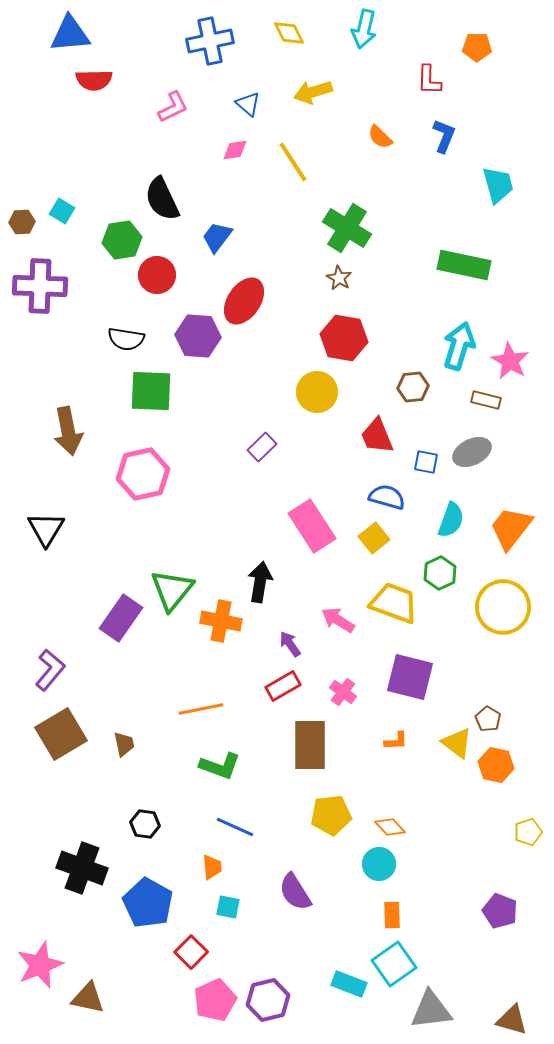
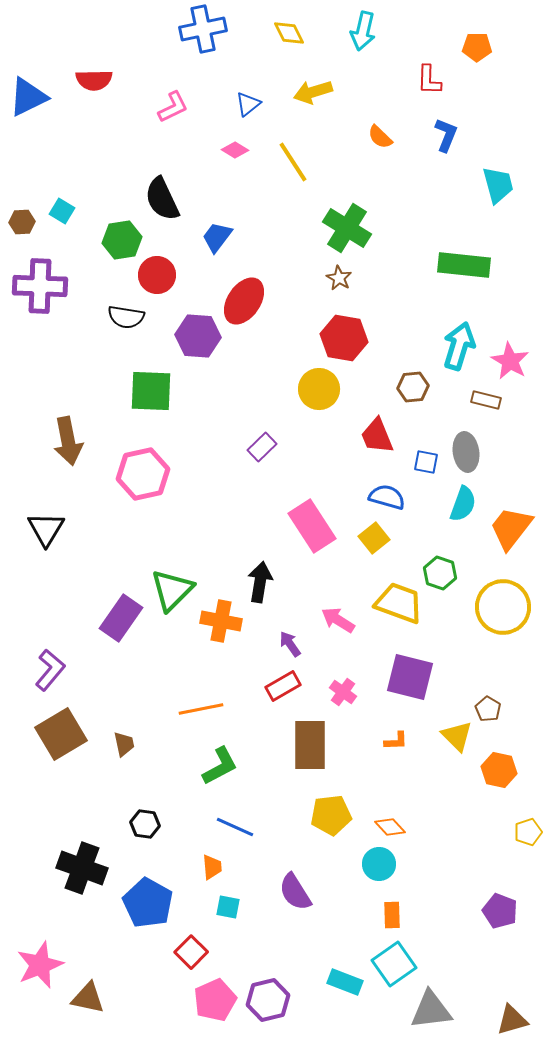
cyan arrow at (364, 29): moved 1 px left, 2 px down
blue triangle at (70, 34): moved 42 px left, 63 px down; rotated 21 degrees counterclockwise
blue cross at (210, 41): moved 7 px left, 12 px up
blue triangle at (248, 104): rotated 40 degrees clockwise
blue L-shape at (444, 136): moved 2 px right, 1 px up
pink diamond at (235, 150): rotated 40 degrees clockwise
green rectangle at (464, 265): rotated 6 degrees counterclockwise
black semicircle at (126, 339): moved 22 px up
yellow circle at (317, 392): moved 2 px right, 3 px up
brown arrow at (68, 431): moved 10 px down
gray ellipse at (472, 452): moved 6 px left; rotated 72 degrees counterclockwise
cyan semicircle at (451, 520): moved 12 px right, 16 px up
green hexagon at (440, 573): rotated 16 degrees counterclockwise
green triangle at (172, 590): rotated 6 degrees clockwise
yellow trapezoid at (394, 603): moved 5 px right
brown pentagon at (488, 719): moved 10 px up
yellow triangle at (457, 743): moved 7 px up; rotated 8 degrees clockwise
orange hexagon at (496, 765): moved 3 px right, 5 px down
green L-shape at (220, 766): rotated 48 degrees counterclockwise
cyan rectangle at (349, 984): moved 4 px left, 2 px up
brown triangle at (512, 1020): rotated 32 degrees counterclockwise
